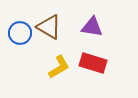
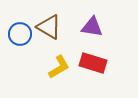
blue circle: moved 1 px down
